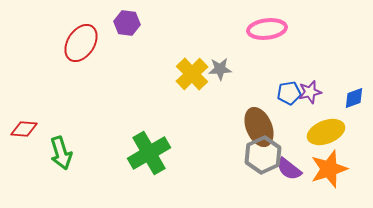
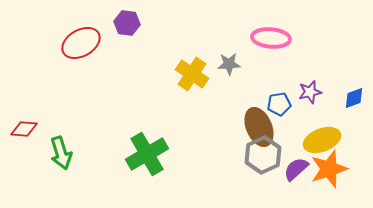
pink ellipse: moved 4 px right, 9 px down; rotated 12 degrees clockwise
red ellipse: rotated 27 degrees clockwise
gray star: moved 9 px right, 5 px up
yellow cross: rotated 12 degrees counterclockwise
blue pentagon: moved 10 px left, 11 px down
yellow ellipse: moved 4 px left, 8 px down
green cross: moved 2 px left, 1 px down
purple semicircle: moved 7 px right; rotated 100 degrees clockwise
